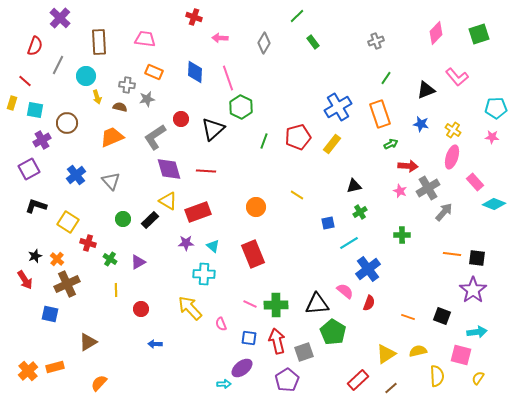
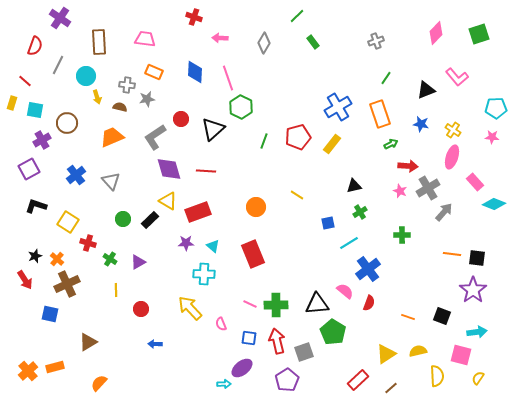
purple cross at (60, 18): rotated 10 degrees counterclockwise
